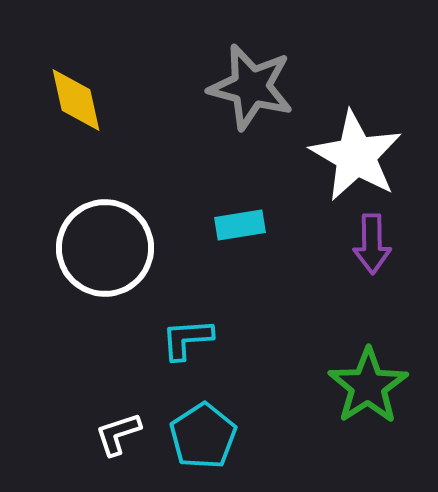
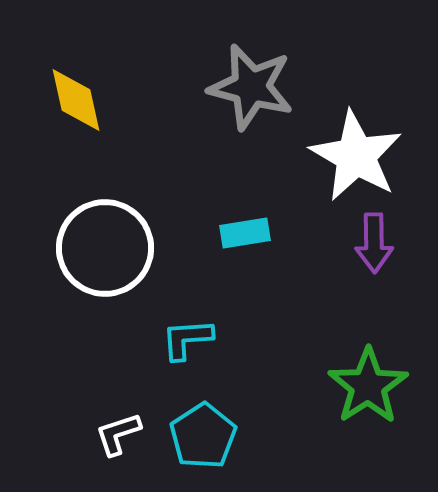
cyan rectangle: moved 5 px right, 8 px down
purple arrow: moved 2 px right, 1 px up
